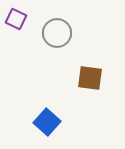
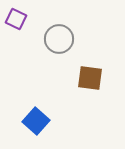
gray circle: moved 2 px right, 6 px down
blue square: moved 11 px left, 1 px up
